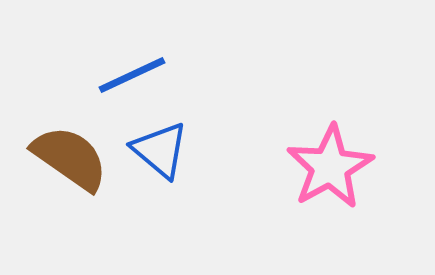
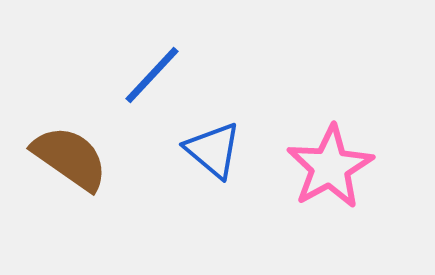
blue line: moved 20 px right; rotated 22 degrees counterclockwise
blue triangle: moved 53 px right
